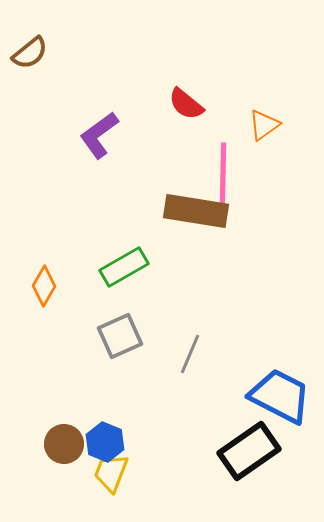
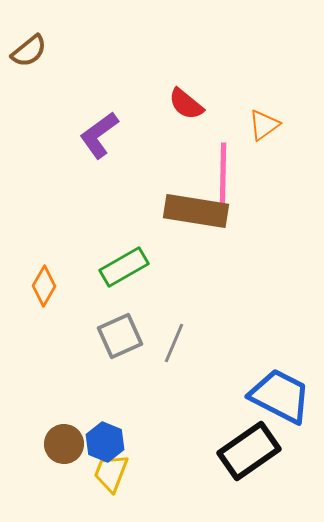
brown semicircle: moved 1 px left, 2 px up
gray line: moved 16 px left, 11 px up
